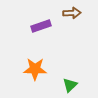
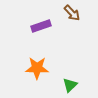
brown arrow: rotated 48 degrees clockwise
orange star: moved 2 px right, 1 px up
